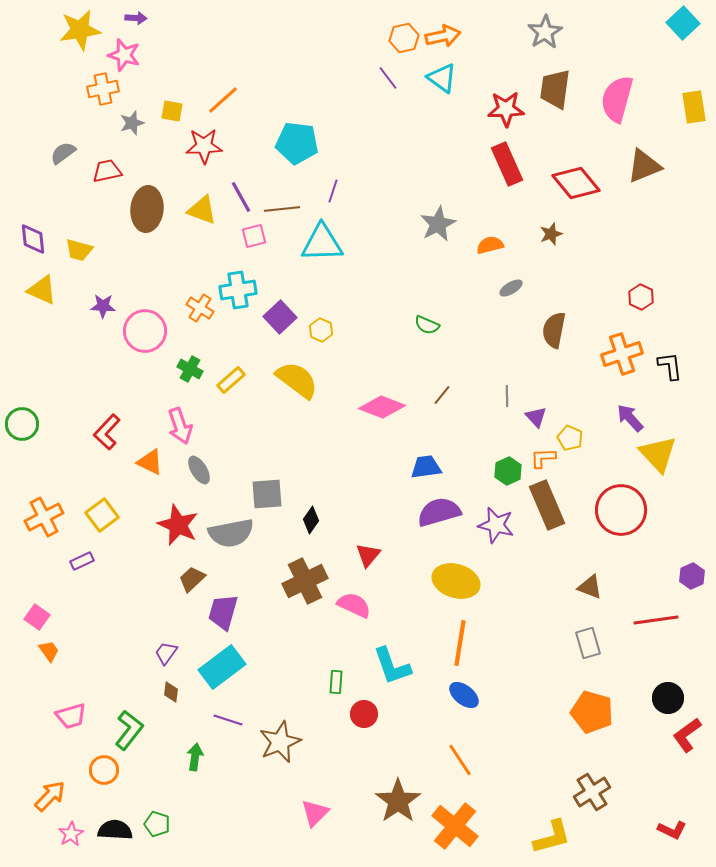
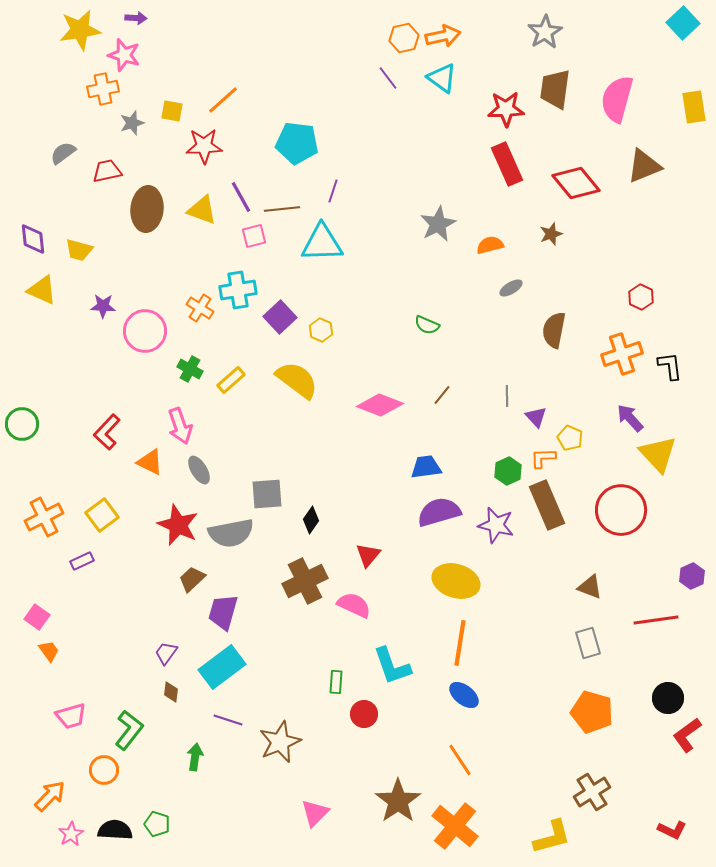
pink diamond at (382, 407): moved 2 px left, 2 px up
